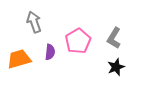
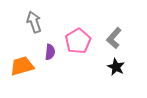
gray L-shape: rotated 10 degrees clockwise
orange trapezoid: moved 3 px right, 7 px down
black star: rotated 24 degrees counterclockwise
